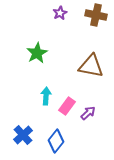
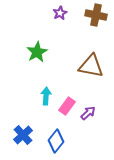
green star: moved 1 px up
